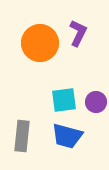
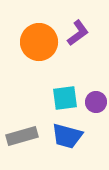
purple L-shape: rotated 28 degrees clockwise
orange circle: moved 1 px left, 1 px up
cyan square: moved 1 px right, 2 px up
gray rectangle: rotated 68 degrees clockwise
